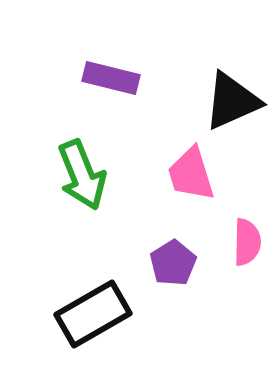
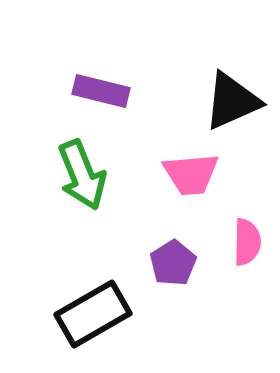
purple rectangle: moved 10 px left, 13 px down
pink trapezoid: rotated 78 degrees counterclockwise
